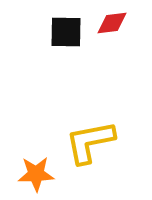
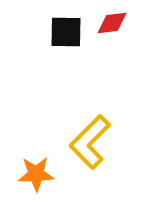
yellow L-shape: rotated 34 degrees counterclockwise
